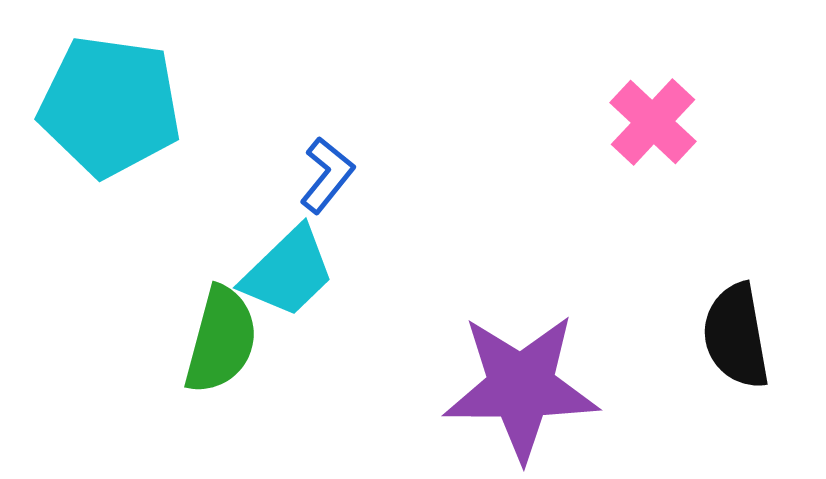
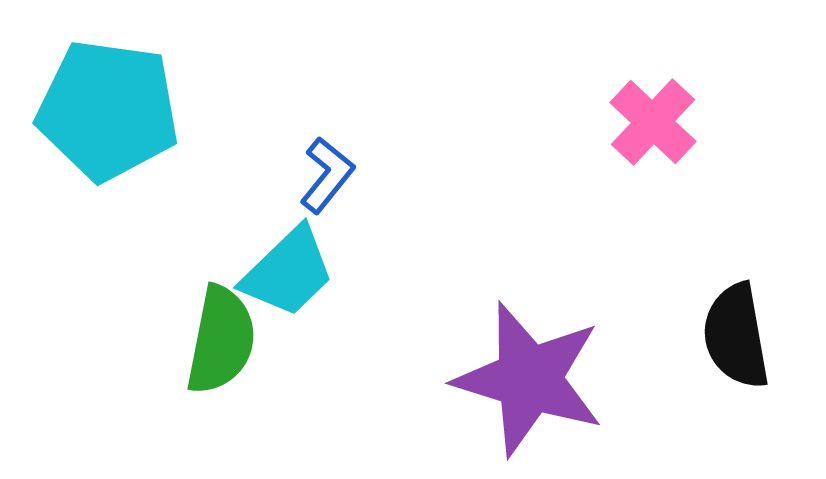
cyan pentagon: moved 2 px left, 4 px down
green semicircle: rotated 4 degrees counterclockwise
purple star: moved 8 px right, 8 px up; rotated 17 degrees clockwise
